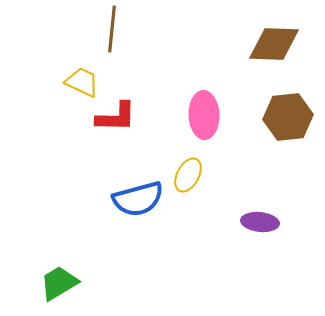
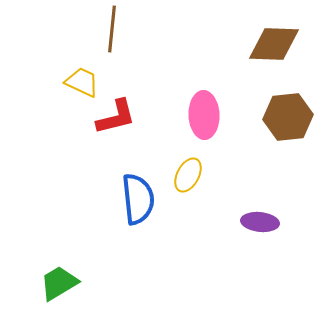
red L-shape: rotated 15 degrees counterclockwise
blue semicircle: rotated 81 degrees counterclockwise
